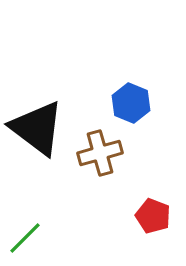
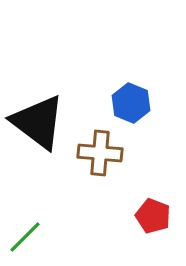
black triangle: moved 1 px right, 6 px up
brown cross: rotated 21 degrees clockwise
green line: moved 1 px up
